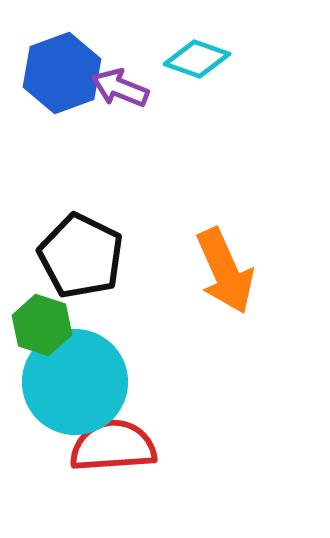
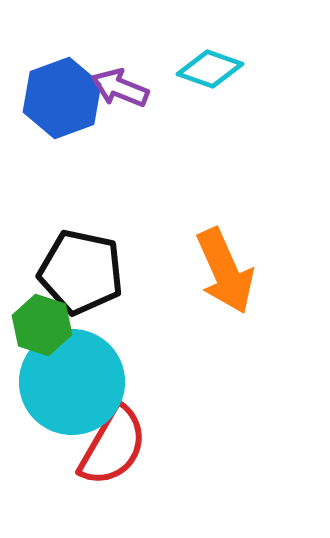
cyan diamond: moved 13 px right, 10 px down
blue hexagon: moved 25 px down
black pentagon: moved 16 px down; rotated 14 degrees counterclockwise
cyan circle: moved 3 px left
red semicircle: rotated 124 degrees clockwise
